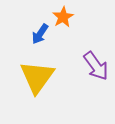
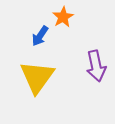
blue arrow: moved 2 px down
purple arrow: rotated 24 degrees clockwise
